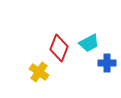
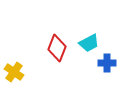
red diamond: moved 2 px left
yellow cross: moved 25 px left
